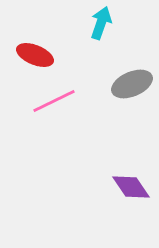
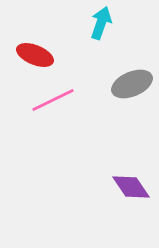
pink line: moved 1 px left, 1 px up
